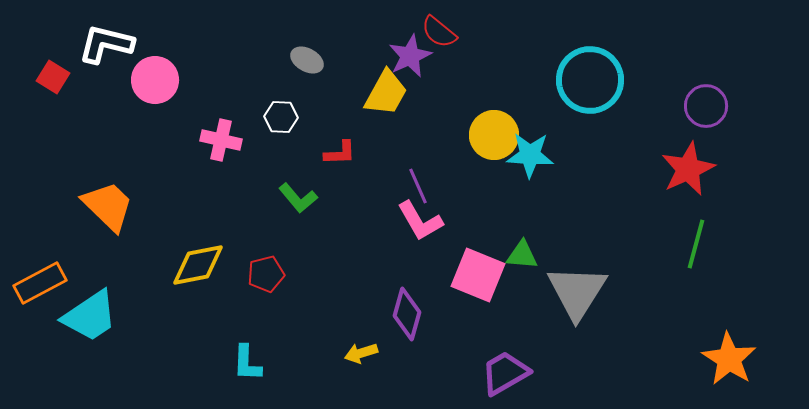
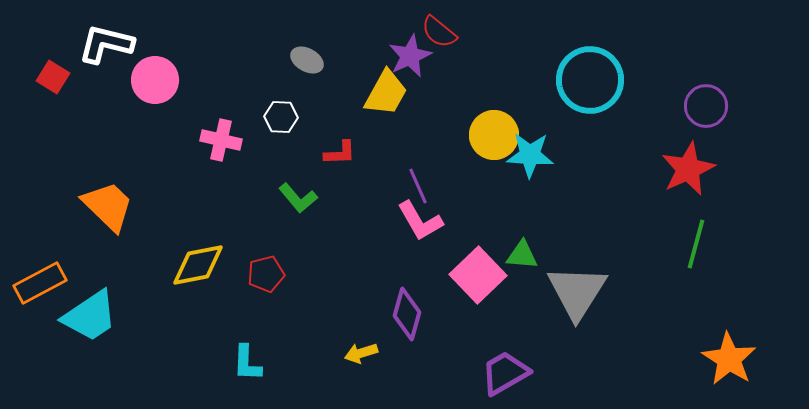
pink square: rotated 24 degrees clockwise
